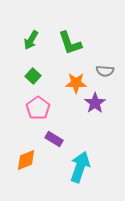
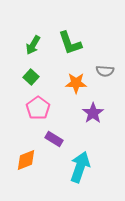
green arrow: moved 2 px right, 5 px down
green square: moved 2 px left, 1 px down
purple star: moved 2 px left, 10 px down
